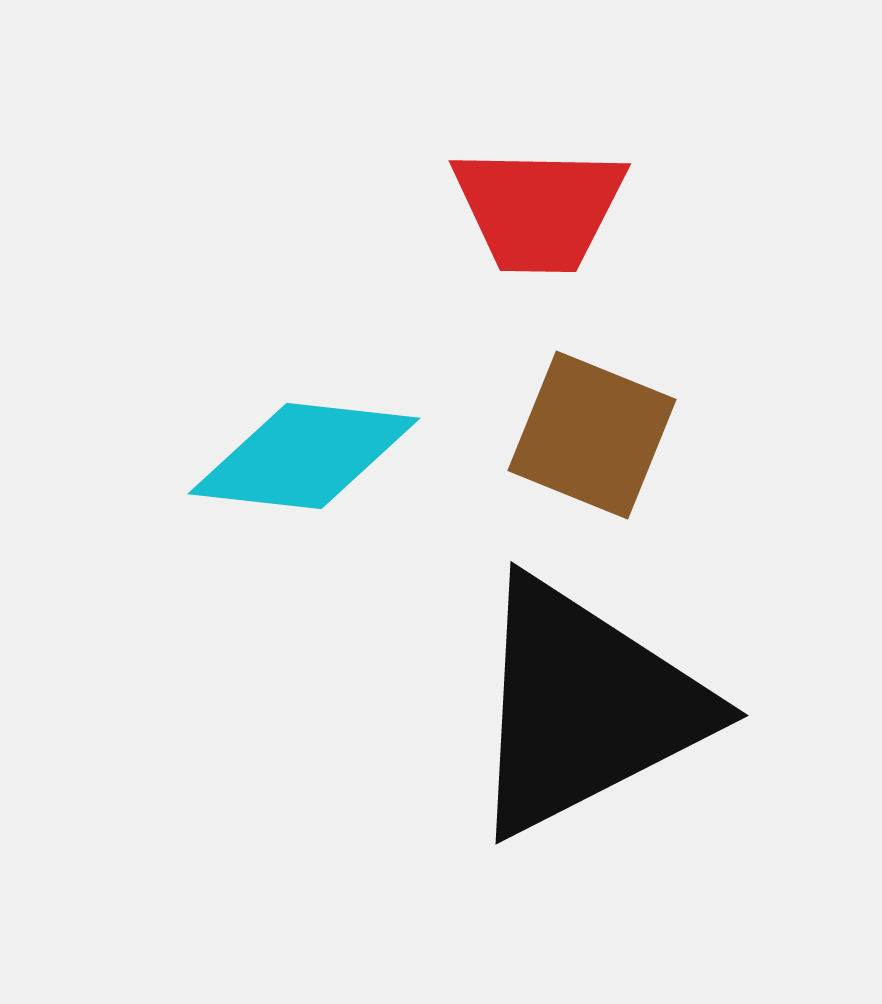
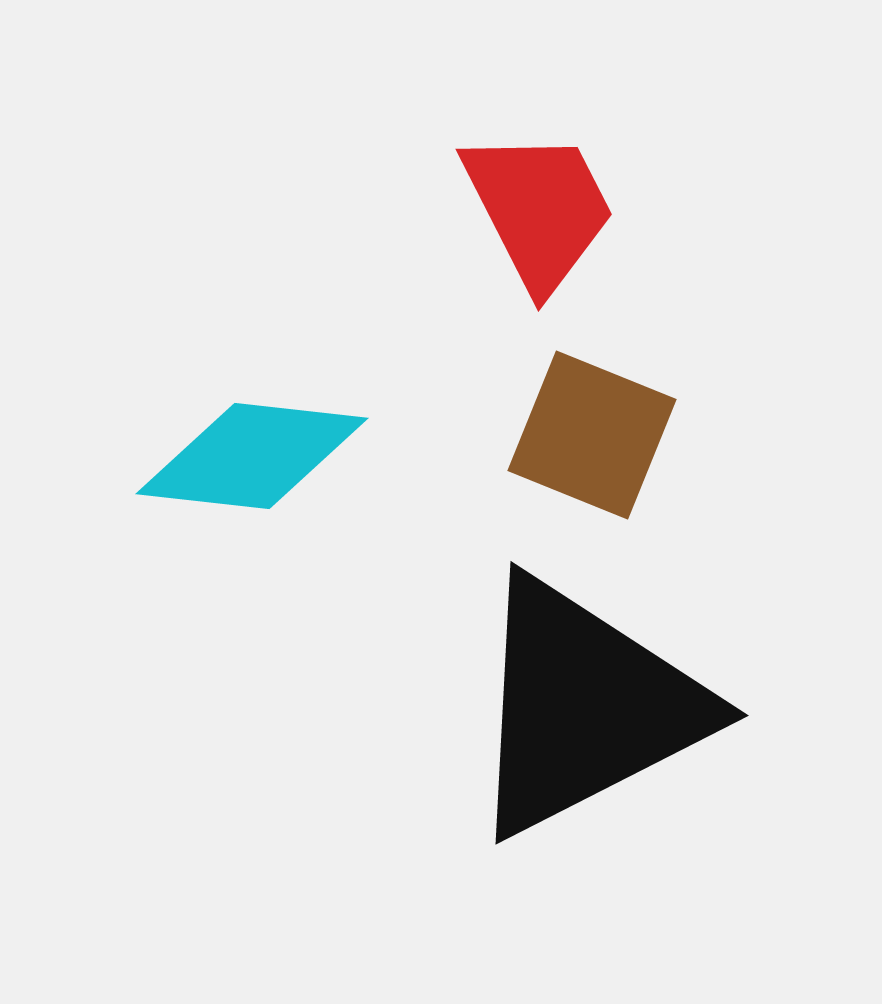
red trapezoid: rotated 118 degrees counterclockwise
cyan diamond: moved 52 px left
